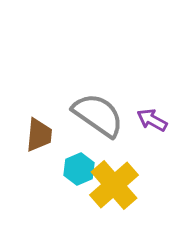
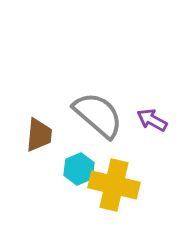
gray semicircle: rotated 6 degrees clockwise
yellow cross: rotated 36 degrees counterclockwise
